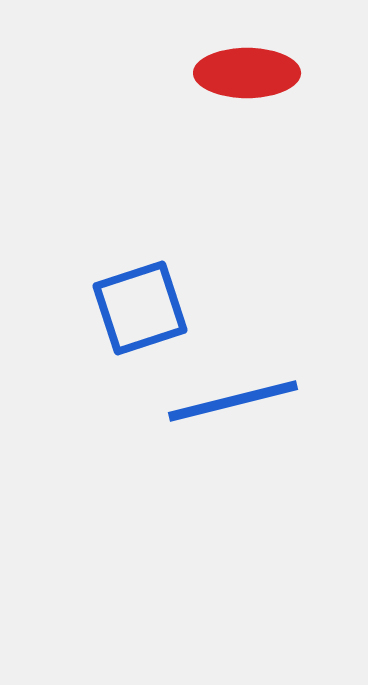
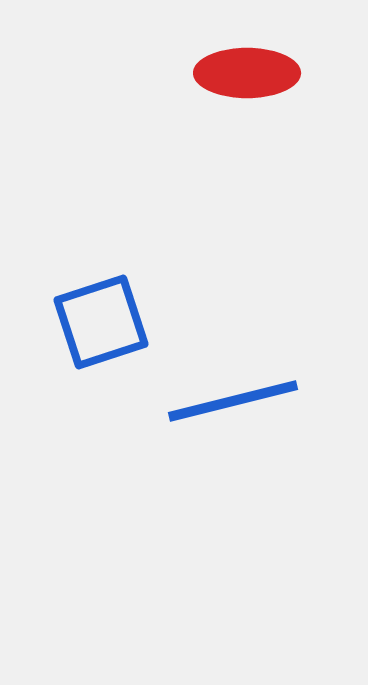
blue square: moved 39 px left, 14 px down
